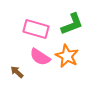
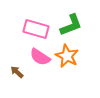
green L-shape: moved 1 px left, 1 px down
